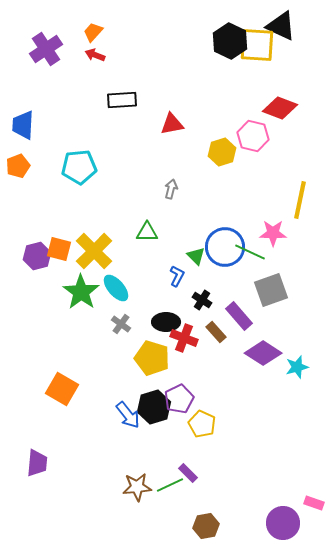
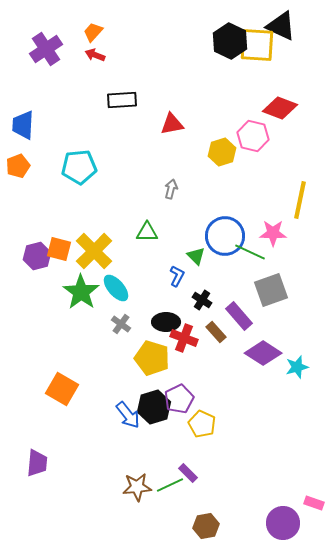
blue circle at (225, 247): moved 11 px up
